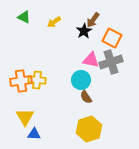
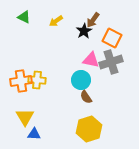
yellow arrow: moved 2 px right, 1 px up
